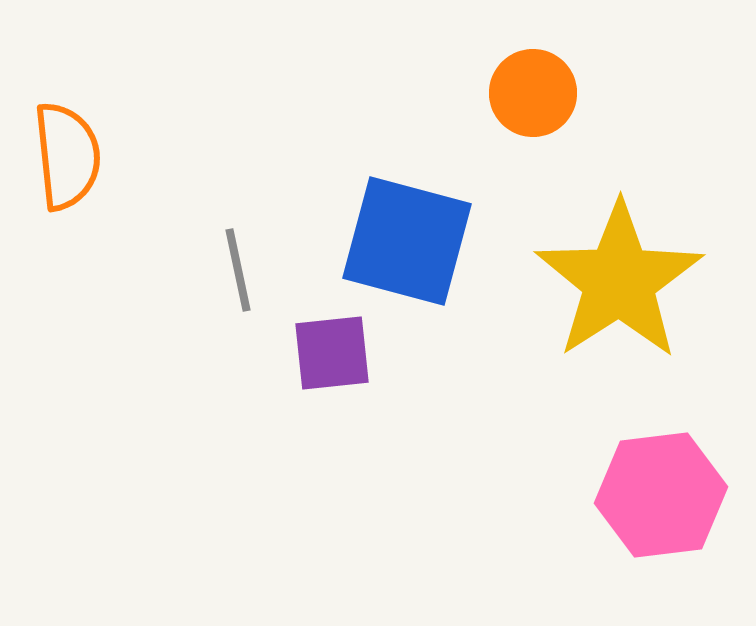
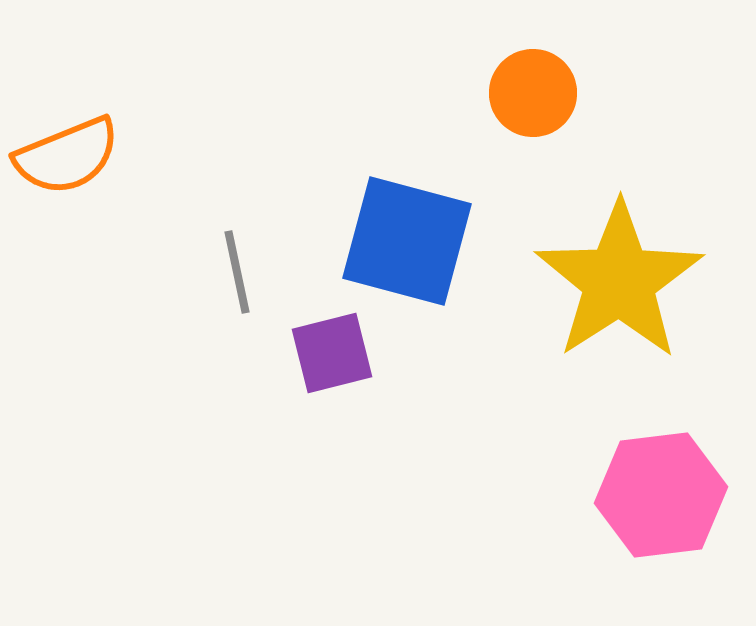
orange semicircle: rotated 74 degrees clockwise
gray line: moved 1 px left, 2 px down
purple square: rotated 8 degrees counterclockwise
